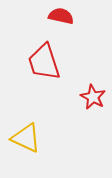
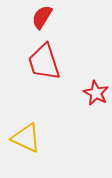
red semicircle: moved 19 px left, 1 px down; rotated 70 degrees counterclockwise
red star: moved 3 px right, 4 px up
